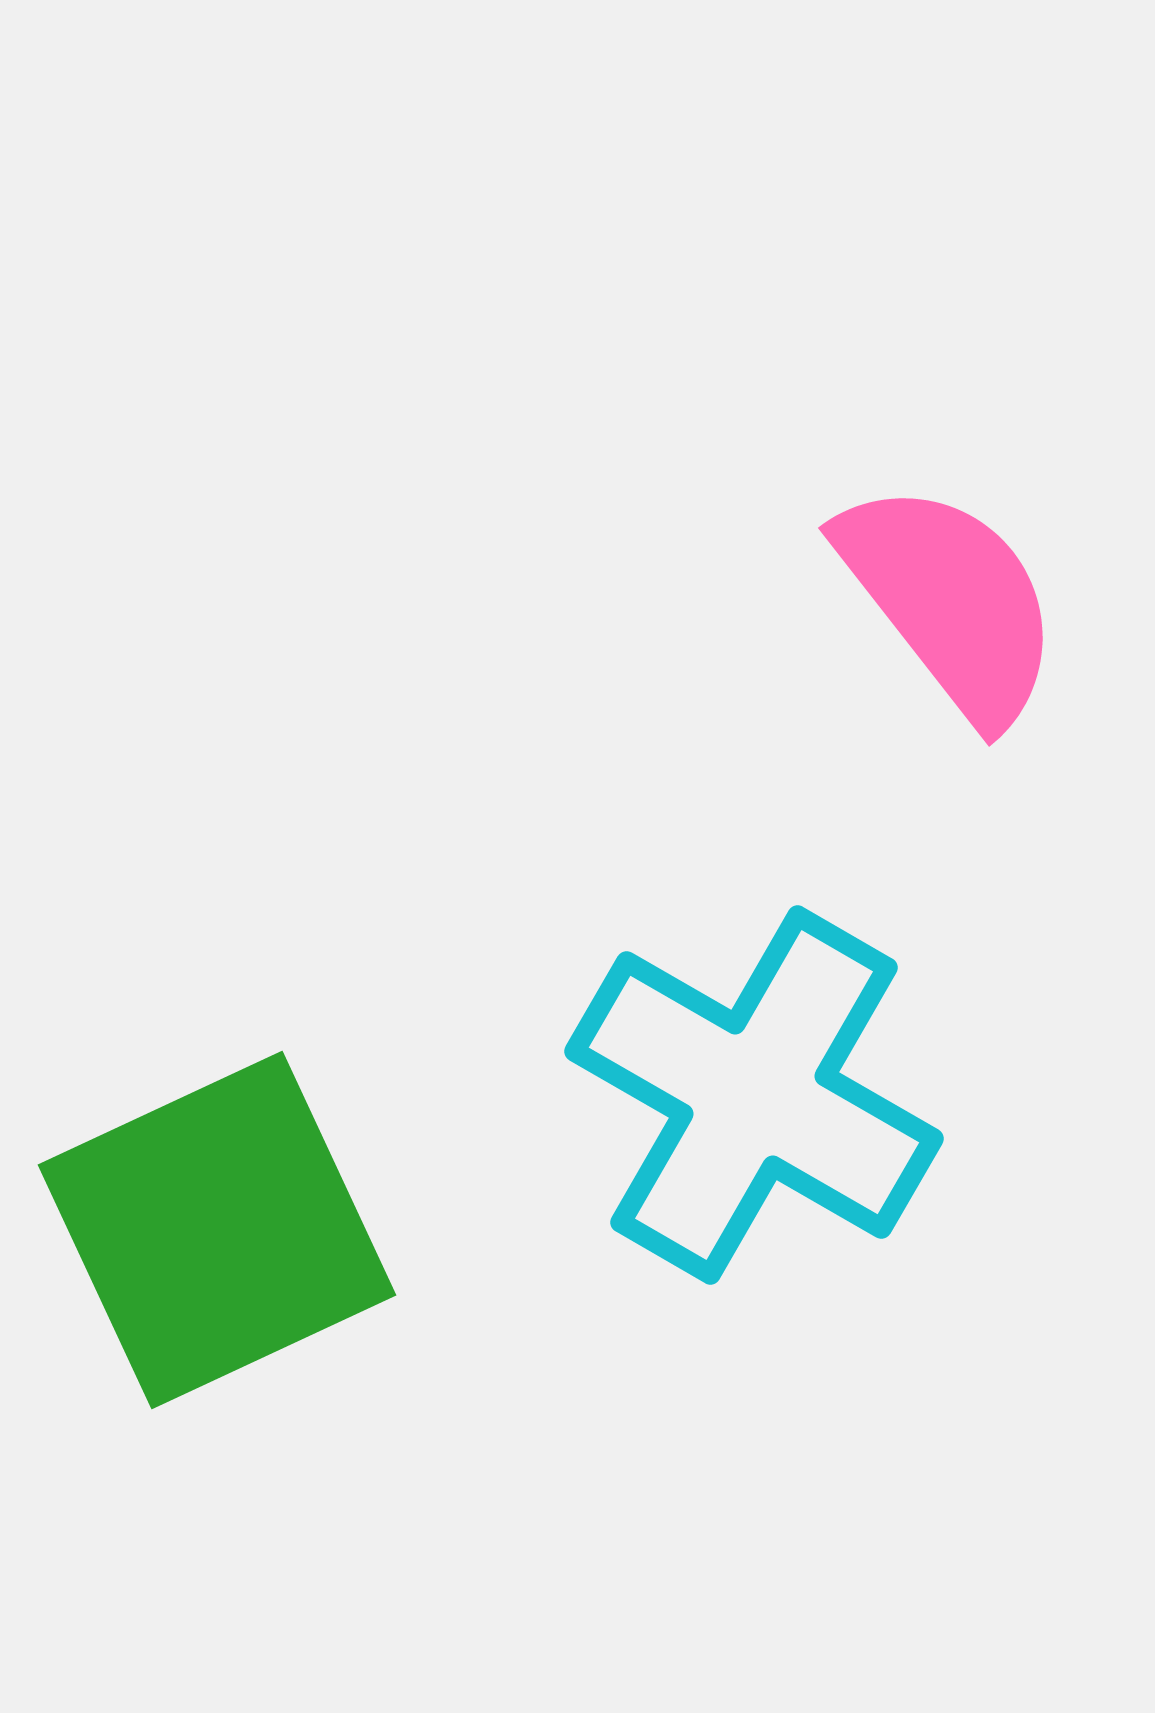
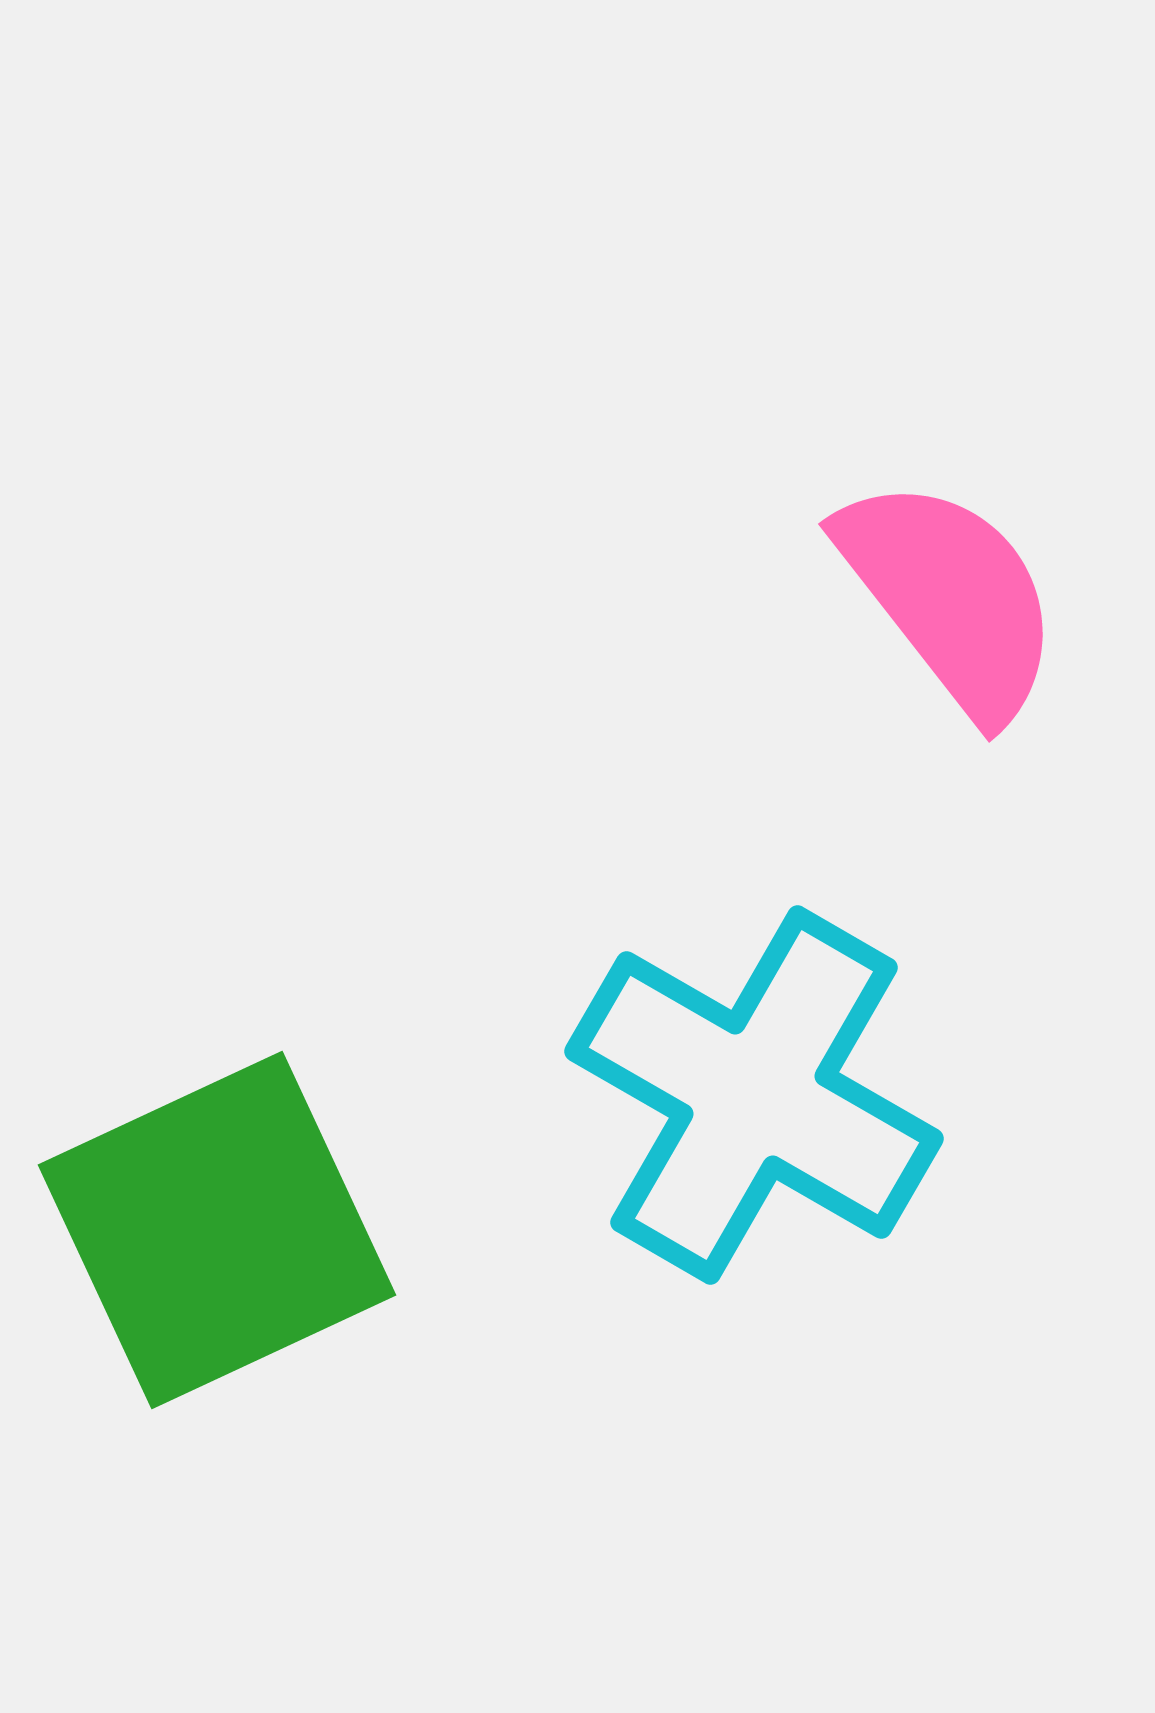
pink semicircle: moved 4 px up
